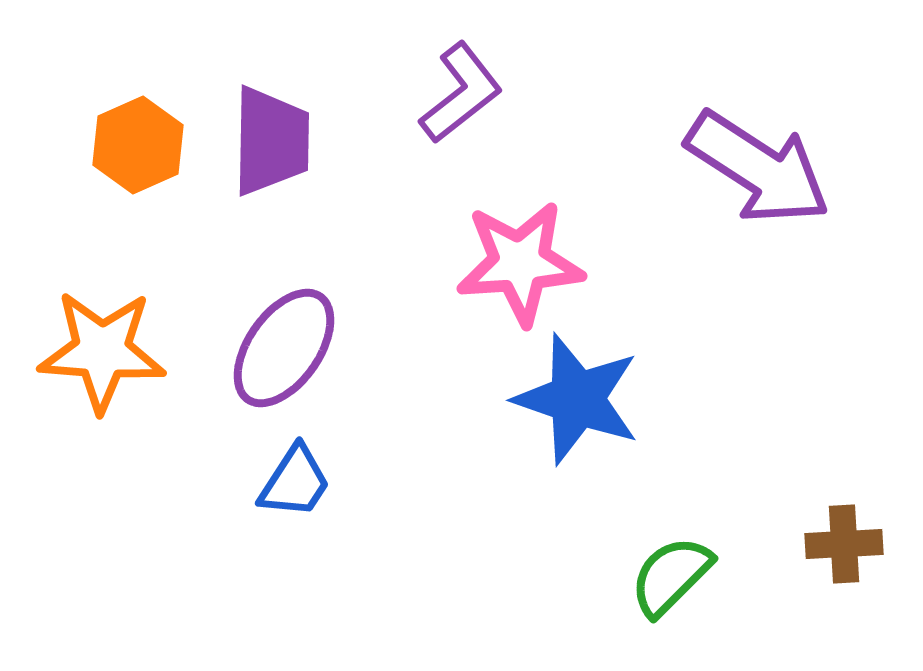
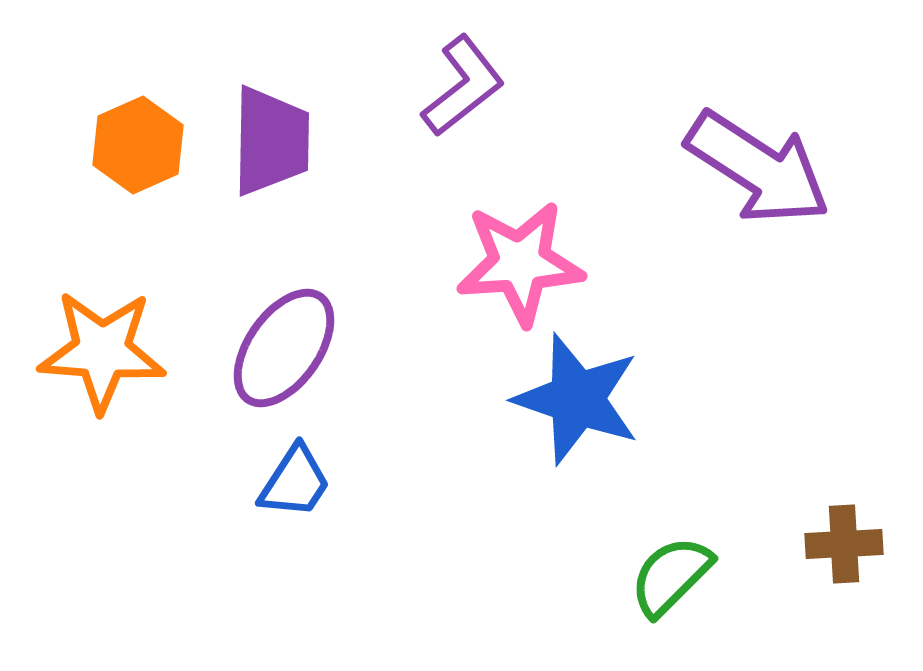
purple L-shape: moved 2 px right, 7 px up
